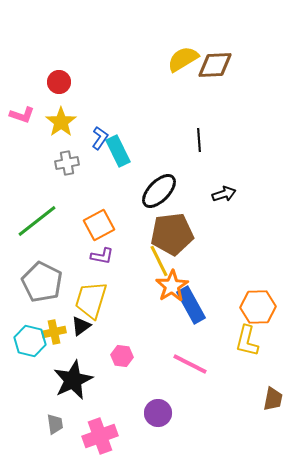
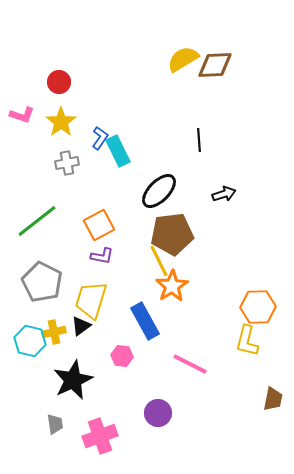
blue rectangle: moved 46 px left, 16 px down
